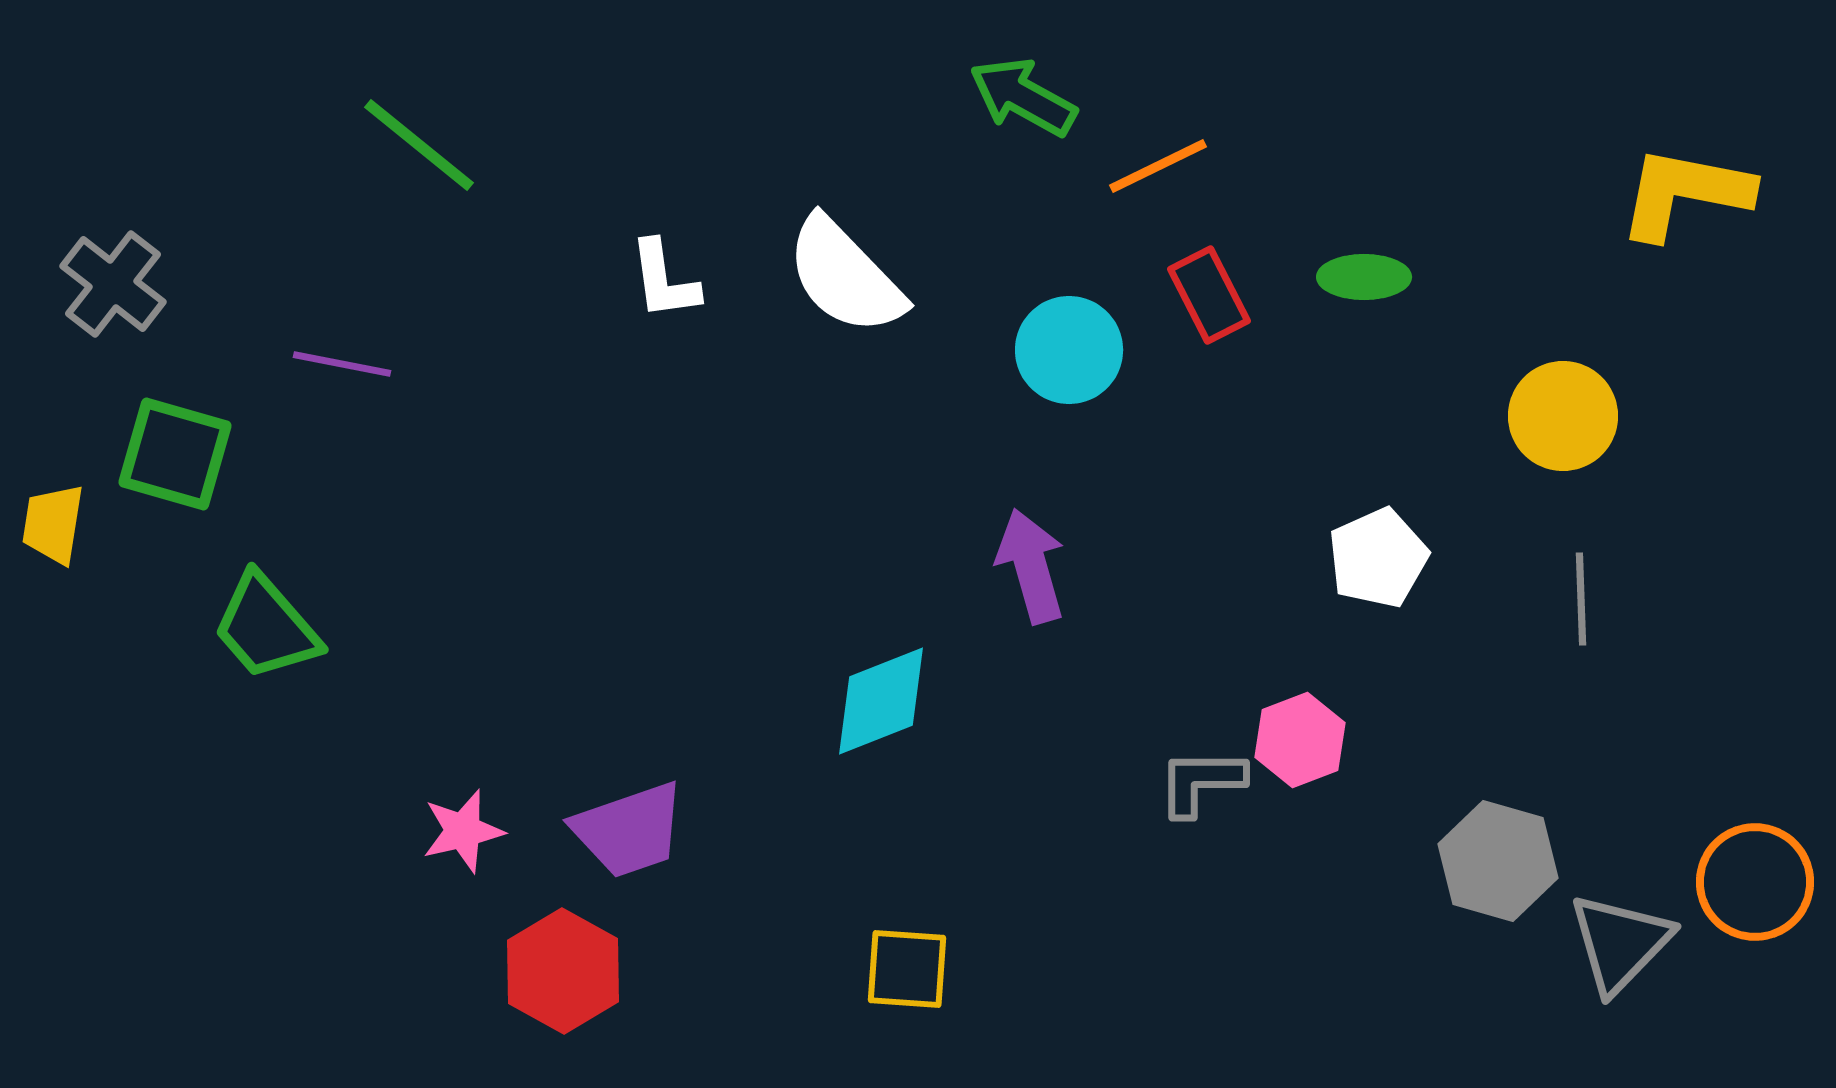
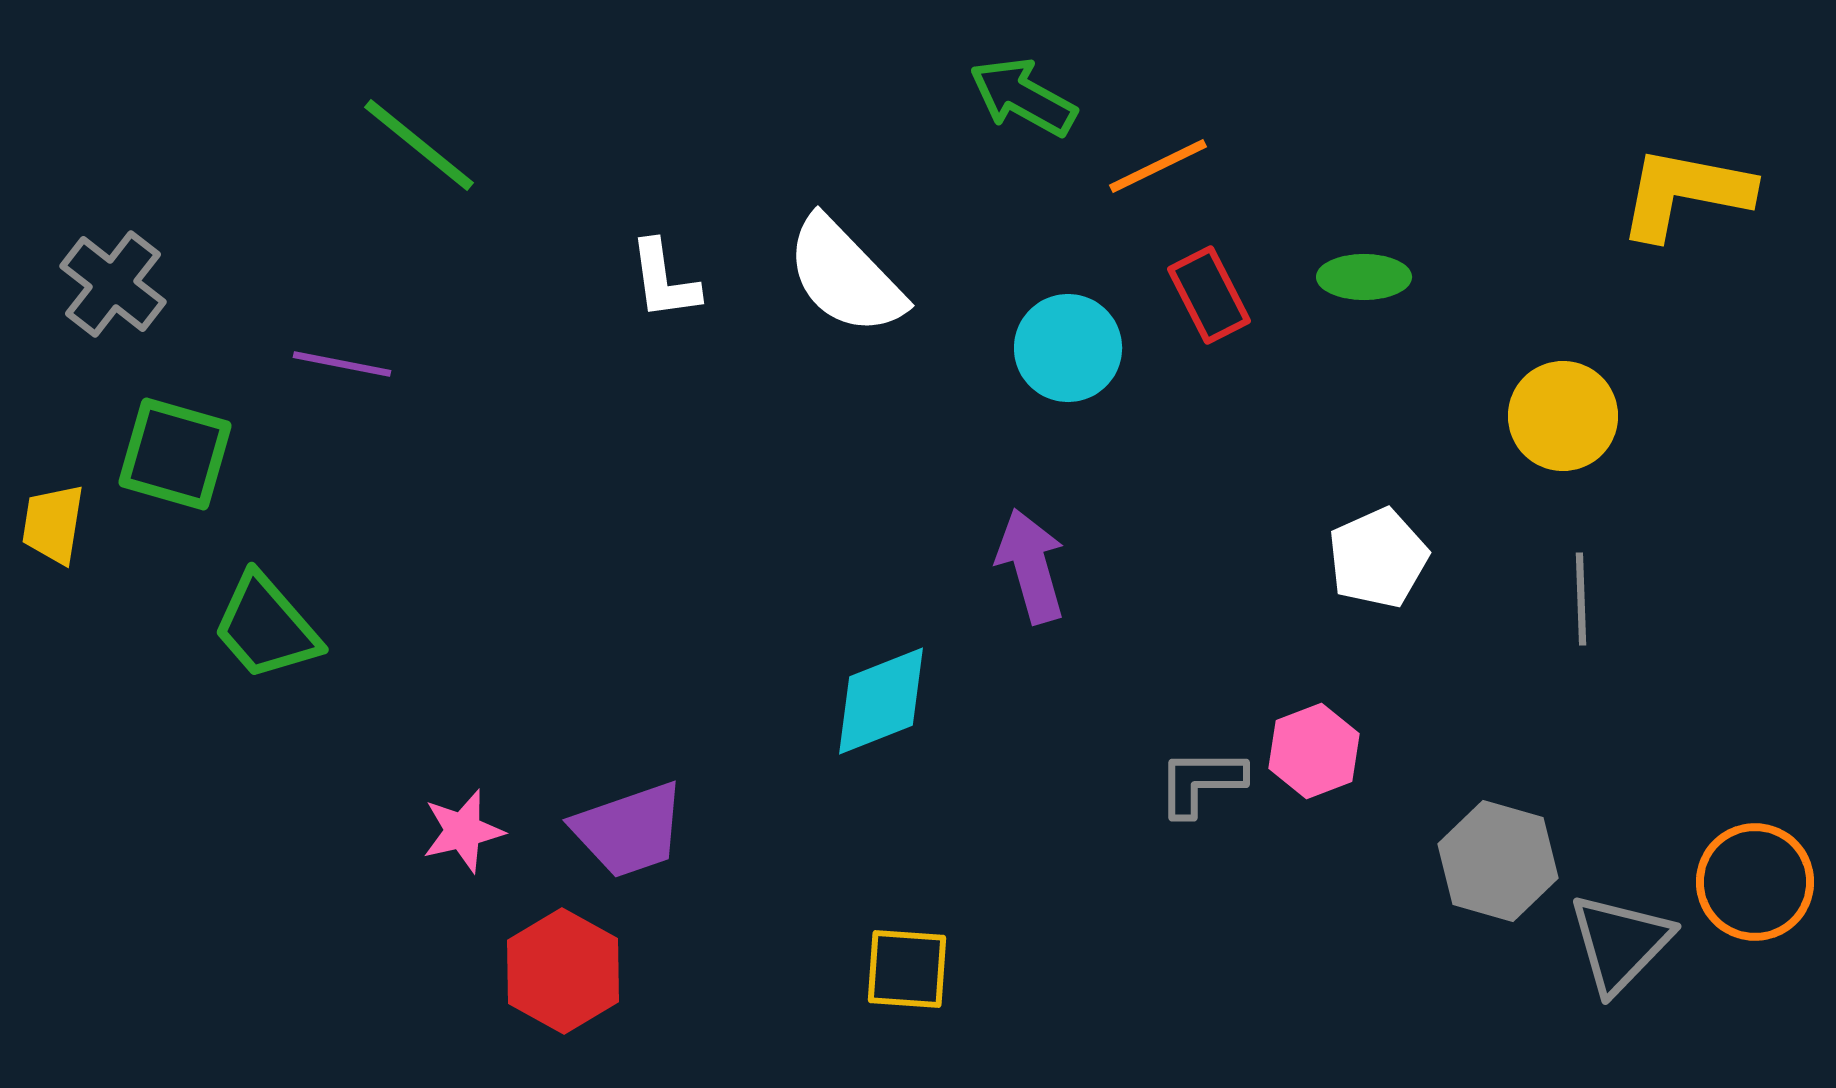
cyan circle: moved 1 px left, 2 px up
pink hexagon: moved 14 px right, 11 px down
